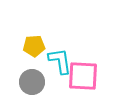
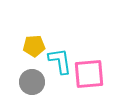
pink square: moved 6 px right, 2 px up; rotated 8 degrees counterclockwise
